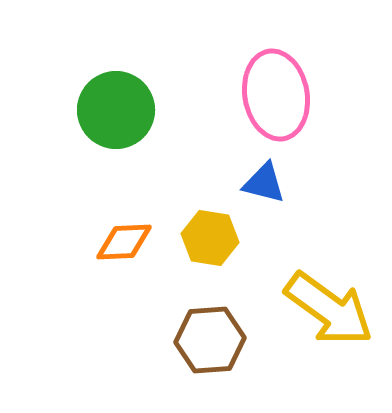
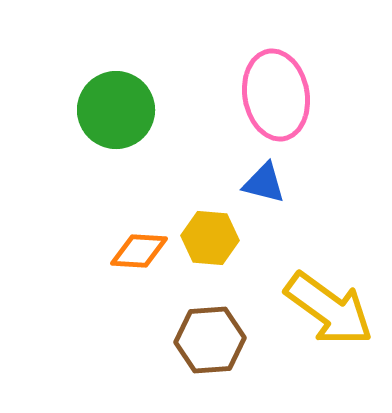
yellow hexagon: rotated 4 degrees counterclockwise
orange diamond: moved 15 px right, 9 px down; rotated 6 degrees clockwise
